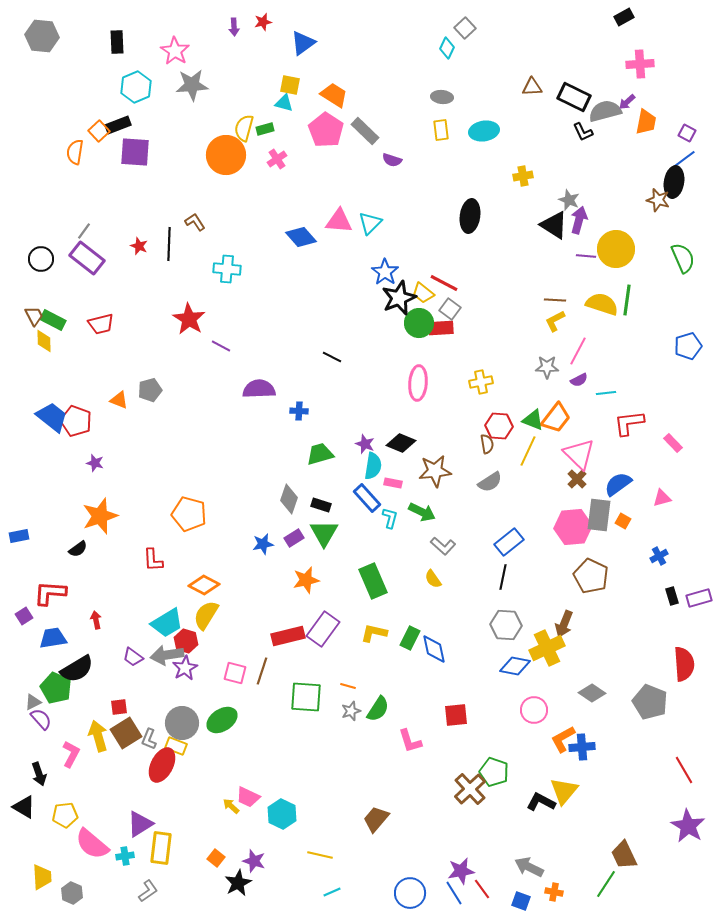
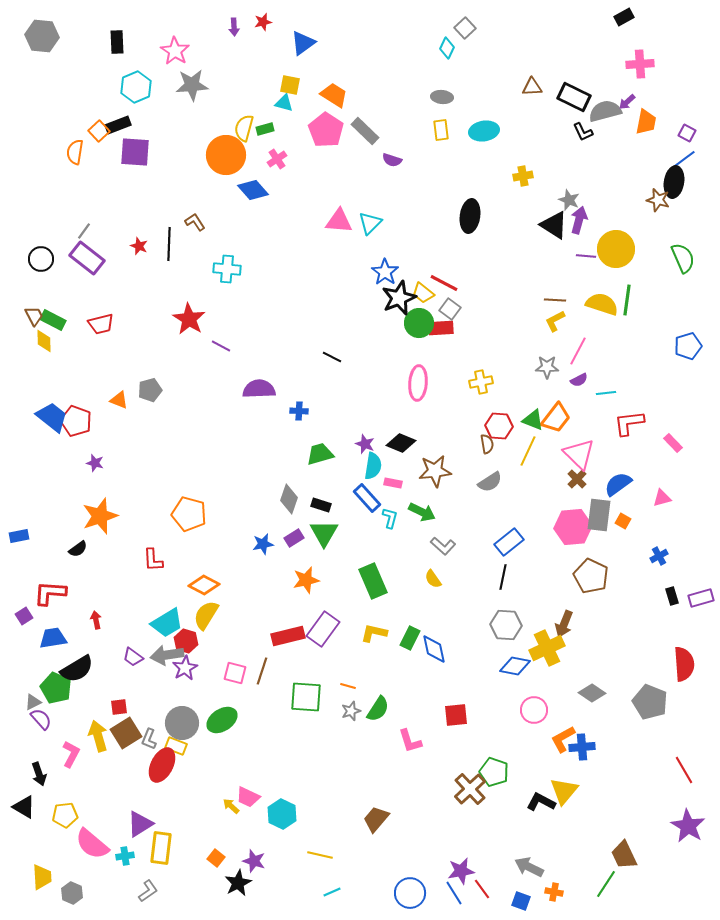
blue diamond at (301, 237): moved 48 px left, 47 px up
purple rectangle at (699, 598): moved 2 px right
